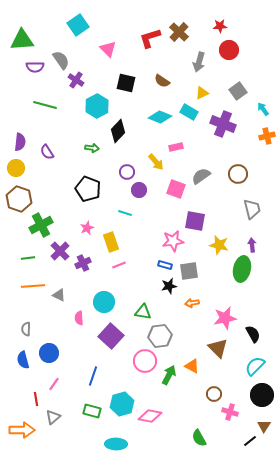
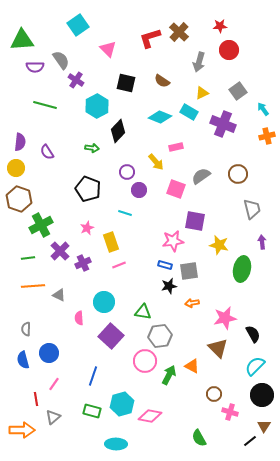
purple arrow at (252, 245): moved 10 px right, 3 px up
